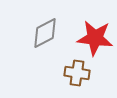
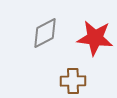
brown cross: moved 4 px left, 8 px down; rotated 10 degrees counterclockwise
